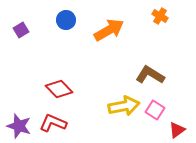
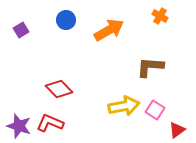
brown L-shape: moved 8 px up; rotated 28 degrees counterclockwise
red L-shape: moved 3 px left
